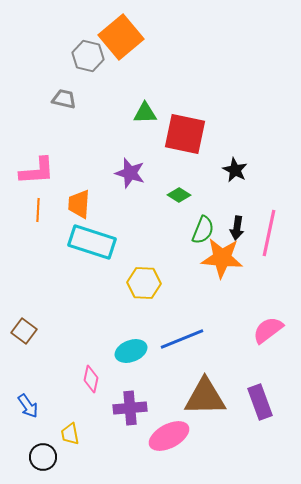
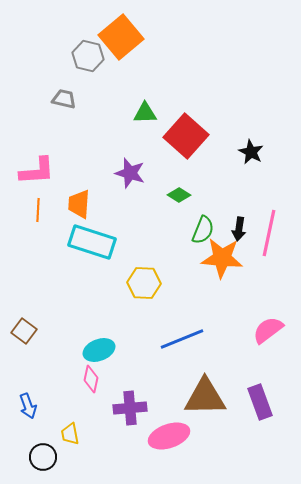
red square: moved 1 px right, 2 px down; rotated 30 degrees clockwise
black star: moved 16 px right, 18 px up
black arrow: moved 2 px right, 1 px down
cyan ellipse: moved 32 px left, 1 px up
blue arrow: rotated 15 degrees clockwise
pink ellipse: rotated 9 degrees clockwise
